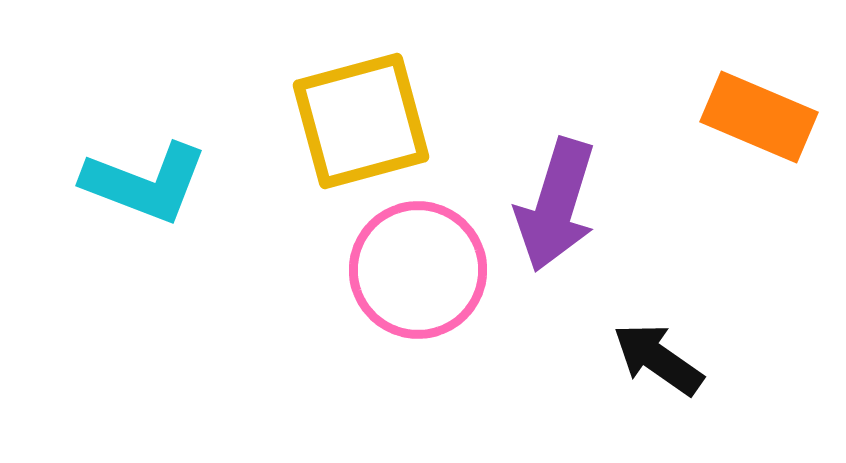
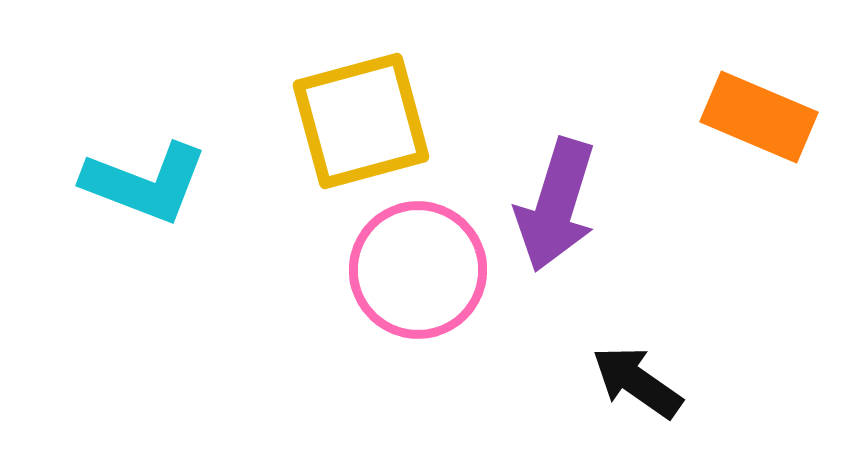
black arrow: moved 21 px left, 23 px down
